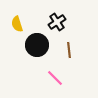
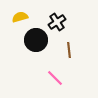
yellow semicircle: moved 3 px right, 7 px up; rotated 91 degrees clockwise
black circle: moved 1 px left, 5 px up
